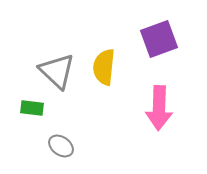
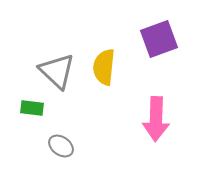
pink arrow: moved 3 px left, 11 px down
